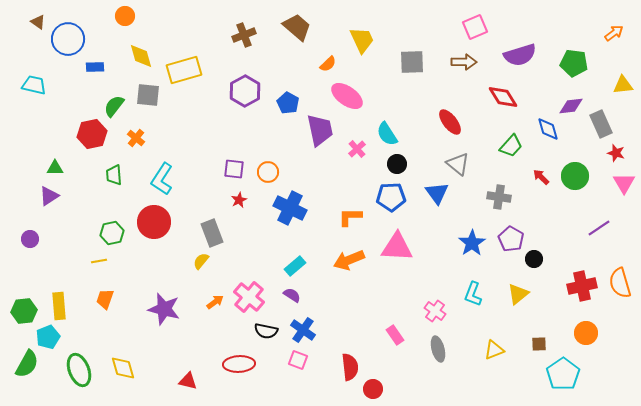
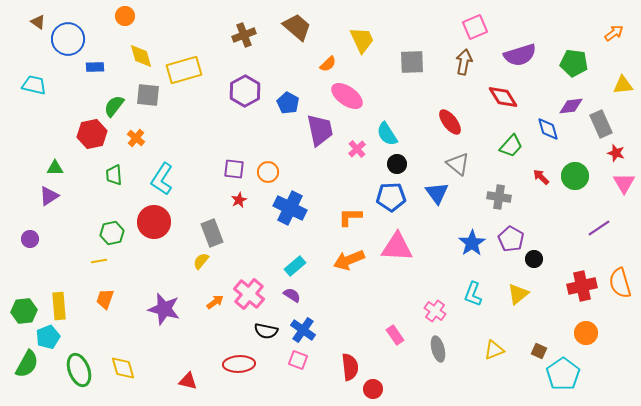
brown arrow at (464, 62): rotated 80 degrees counterclockwise
pink cross at (249, 297): moved 3 px up
brown square at (539, 344): moved 7 px down; rotated 28 degrees clockwise
